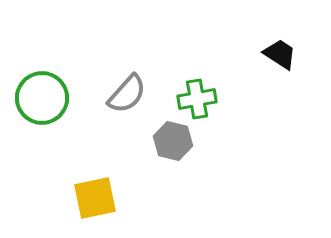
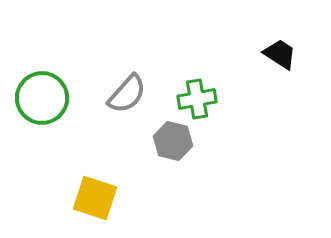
yellow square: rotated 30 degrees clockwise
